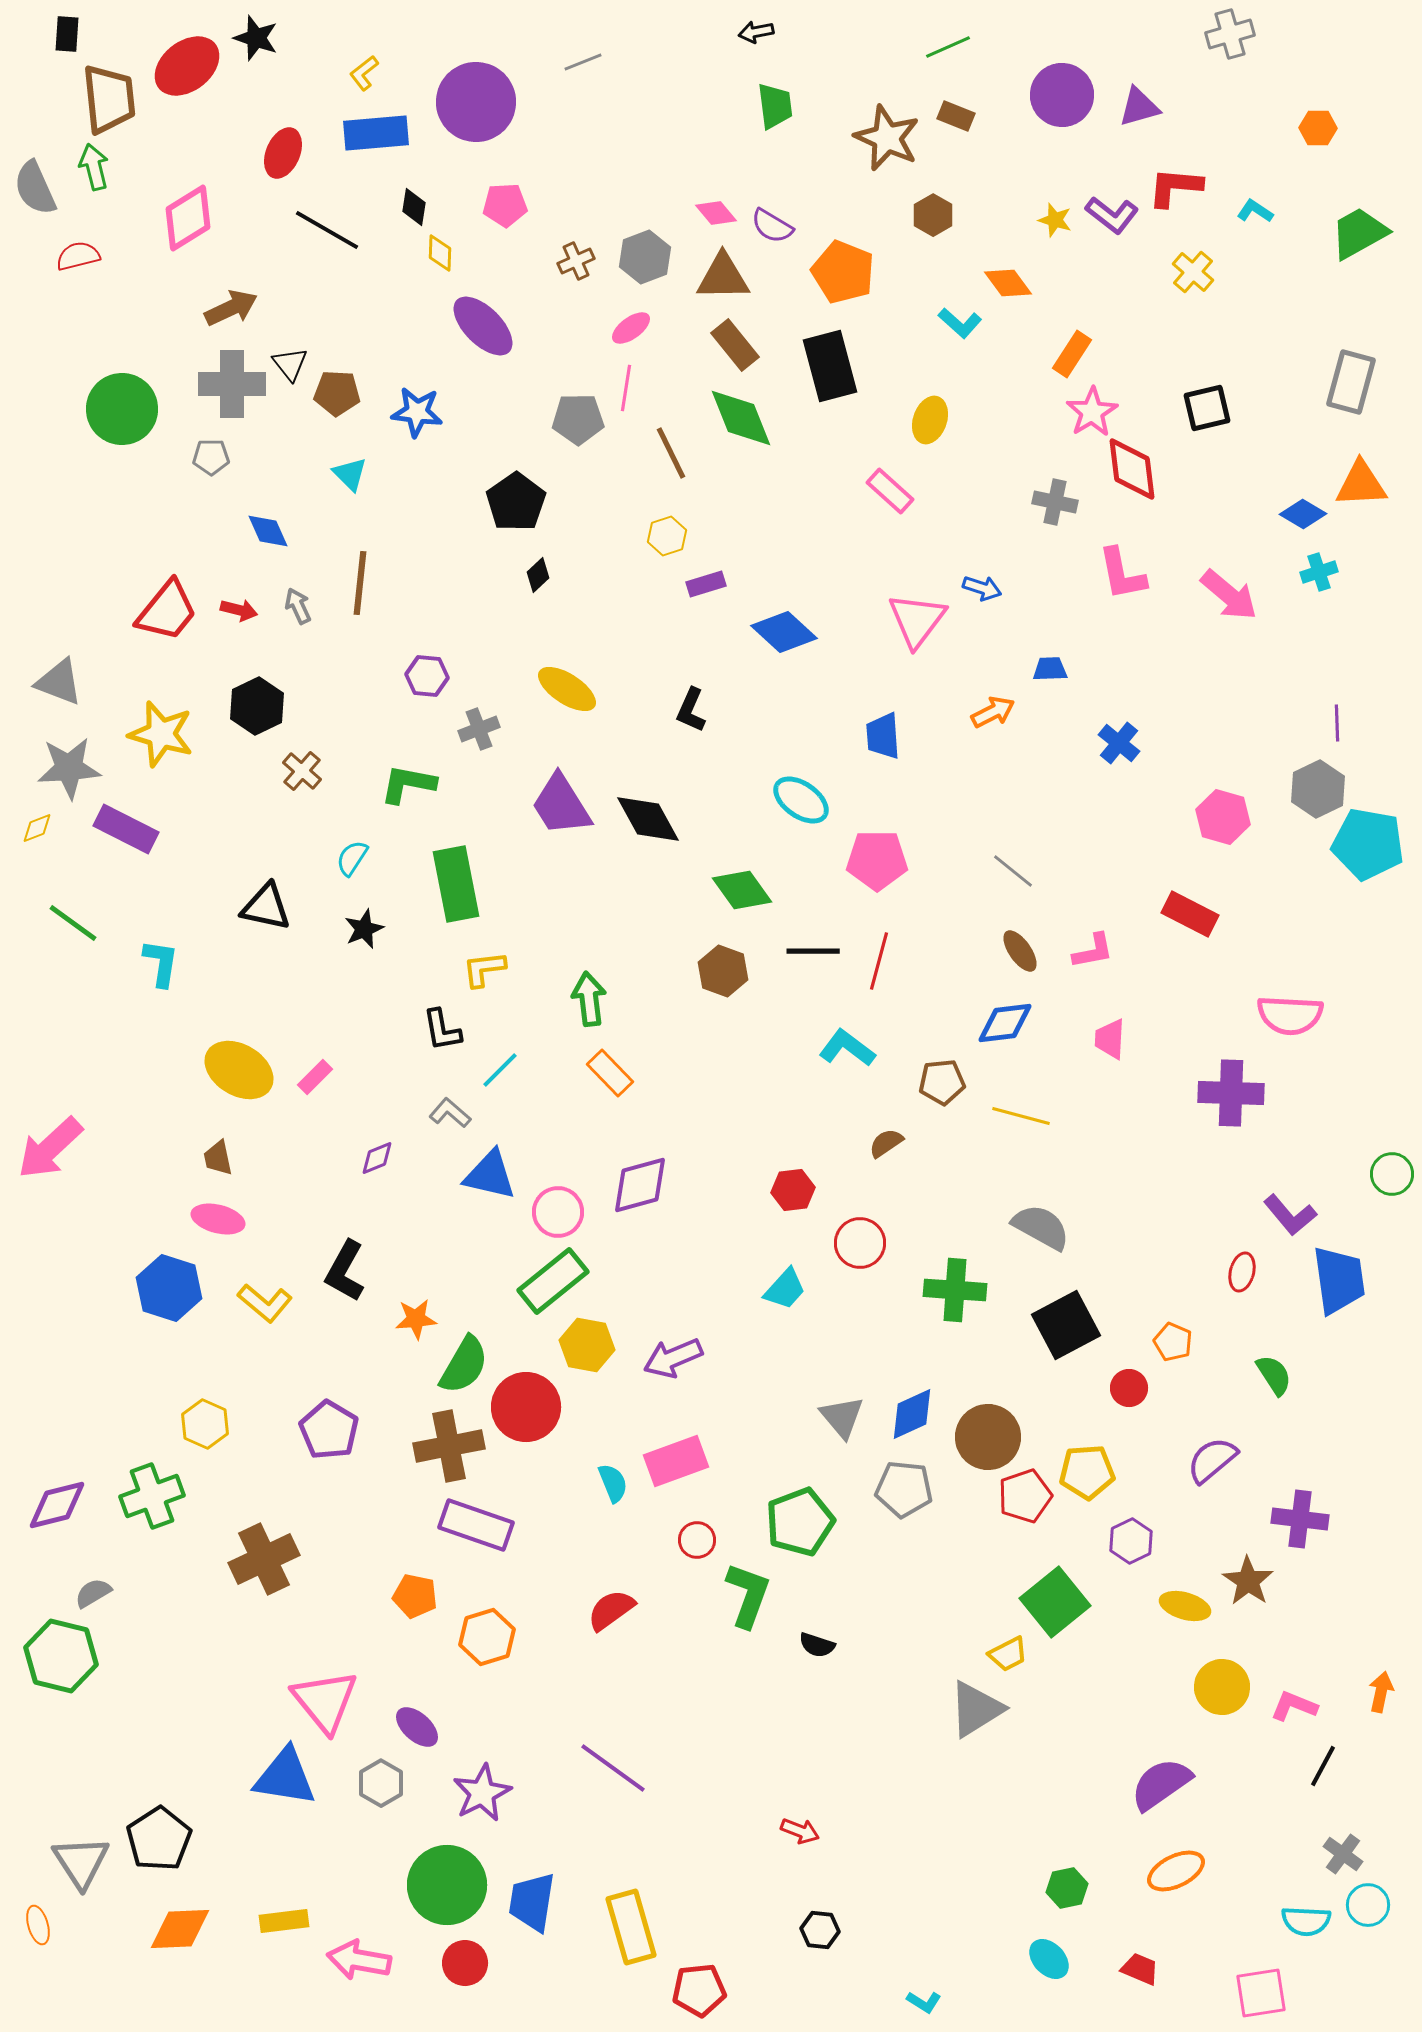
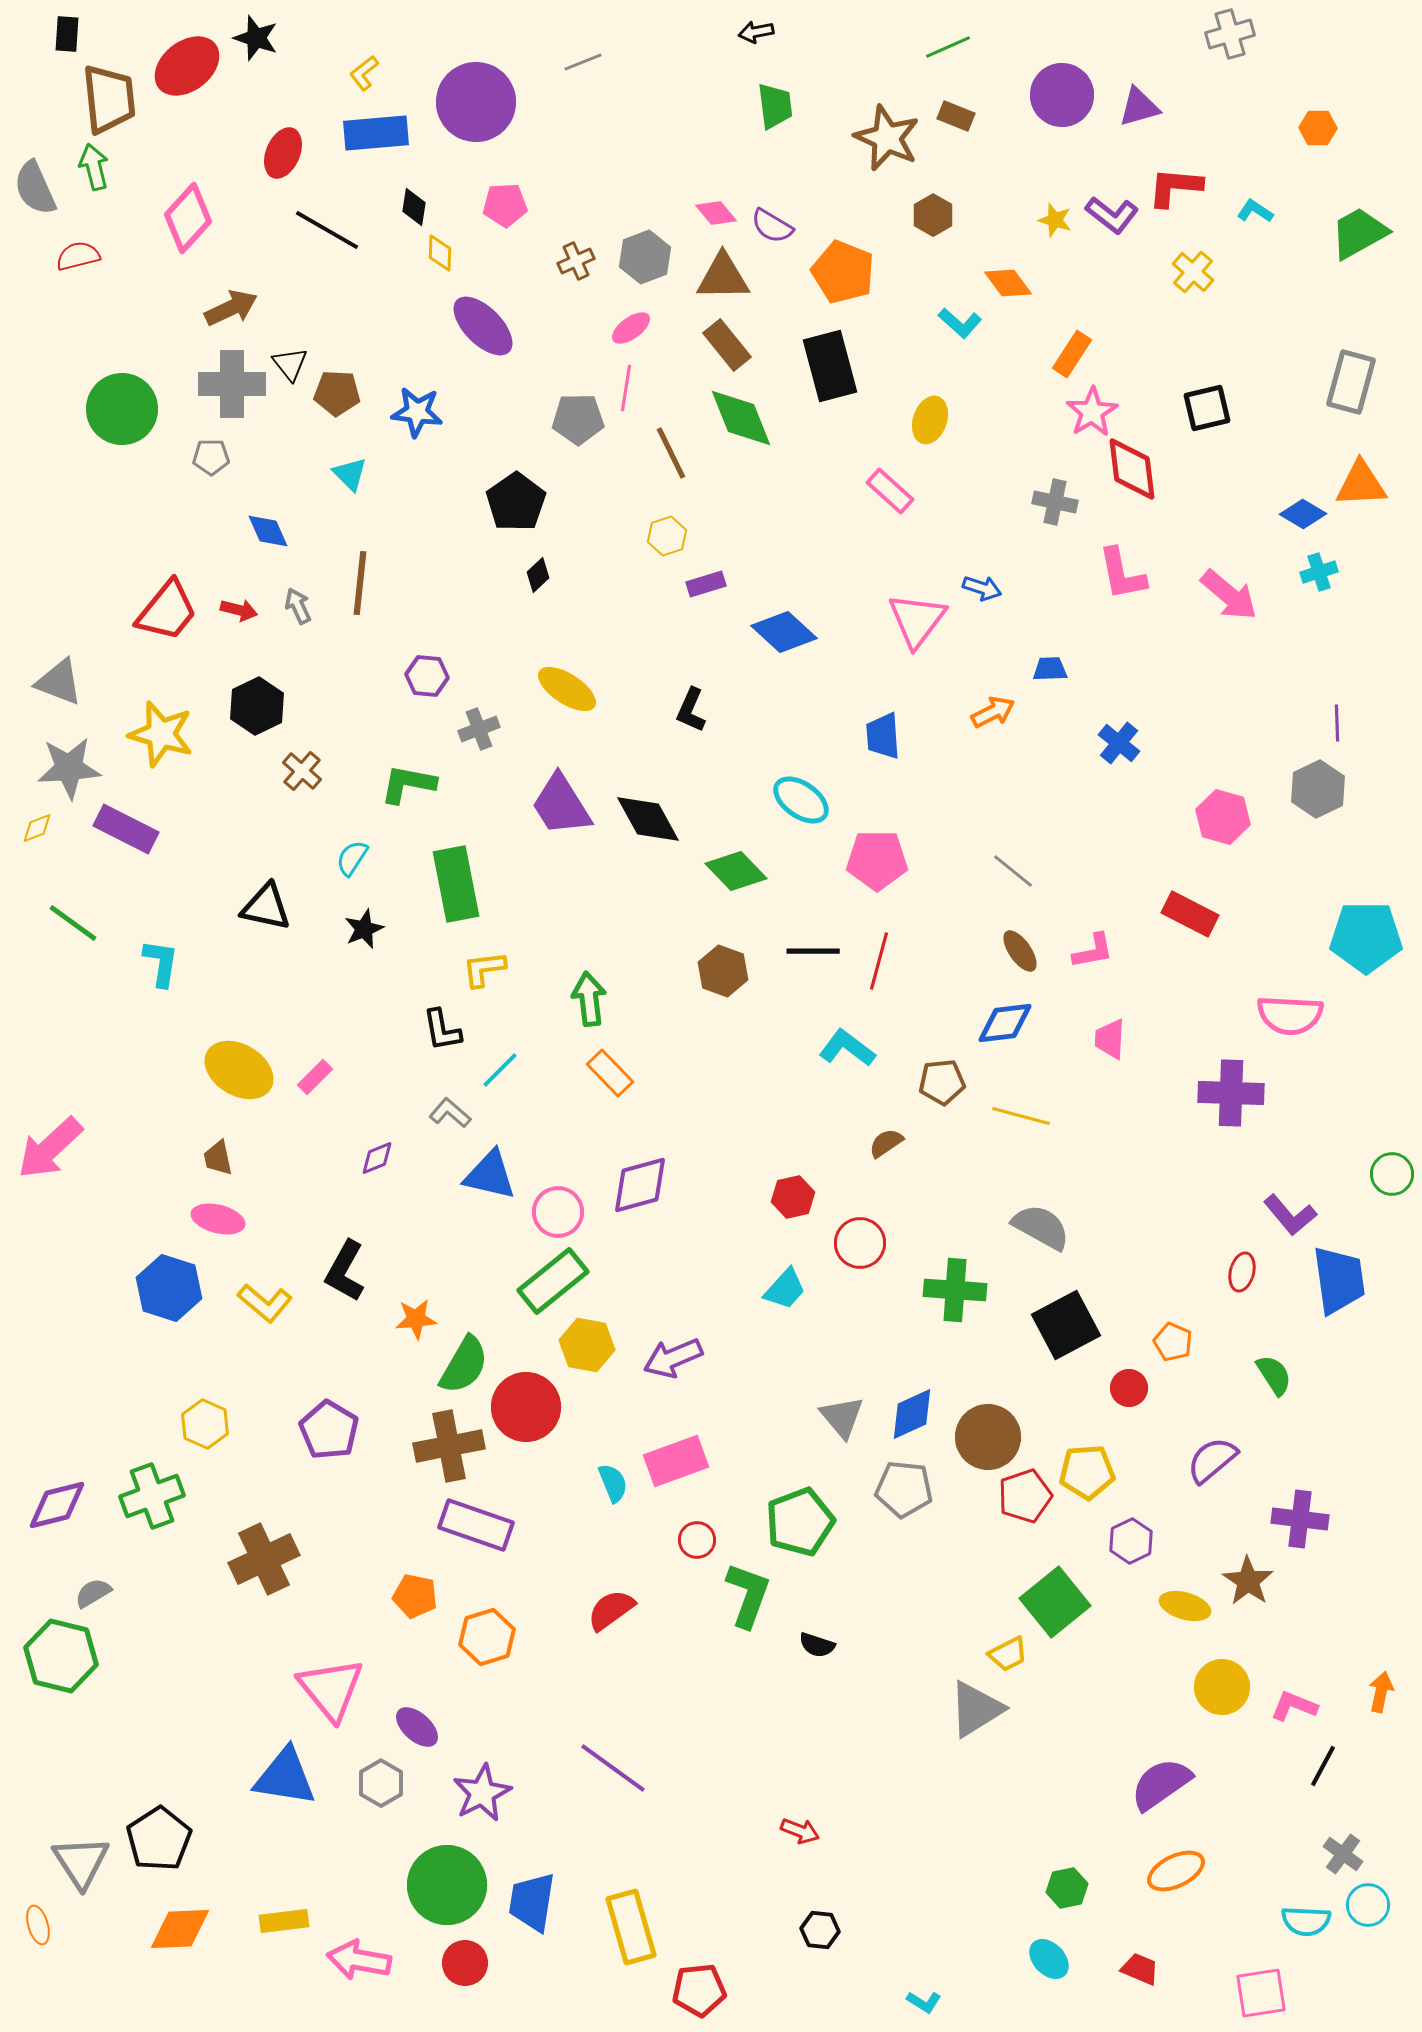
pink diamond at (188, 218): rotated 16 degrees counterclockwise
brown rectangle at (735, 345): moved 8 px left
cyan pentagon at (1368, 844): moved 2 px left, 93 px down; rotated 10 degrees counterclockwise
green diamond at (742, 890): moved 6 px left, 19 px up; rotated 8 degrees counterclockwise
red hexagon at (793, 1190): moved 7 px down; rotated 6 degrees counterclockwise
pink triangle at (325, 1701): moved 6 px right, 12 px up
